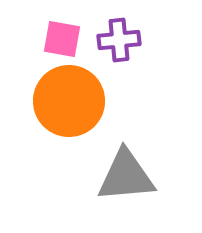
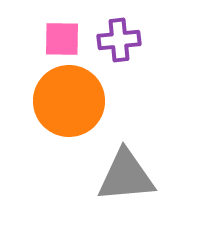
pink square: rotated 9 degrees counterclockwise
